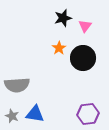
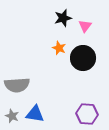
orange star: rotated 16 degrees counterclockwise
purple hexagon: moved 1 px left; rotated 10 degrees clockwise
